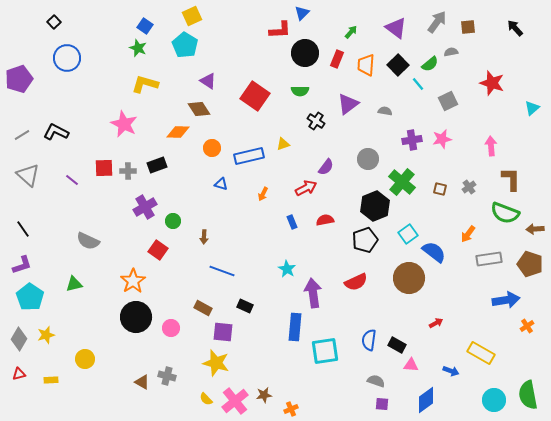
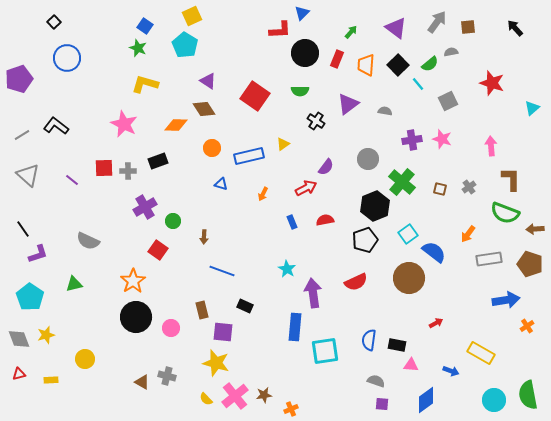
brown diamond at (199, 109): moved 5 px right
black L-shape at (56, 132): moved 6 px up; rotated 10 degrees clockwise
orange diamond at (178, 132): moved 2 px left, 7 px up
pink star at (442, 139): rotated 30 degrees clockwise
yellow triangle at (283, 144): rotated 16 degrees counterclockwise
black rectangle at (157, 165): moved 1 px right, 4 px up
purple L-shape at (22, 265): moved 16 px right, 11 px up
brown rectangle at (203, 308): moved 1 px left, 2 px down; rotated 48 degrees clockwise
gray diamond at (19, 339): rotated 50 degrees counterclockwise
black rectangle at (397, 345): rotated 18 degrees counterclockwise
pink cross at (235, 401): moved 5 px up
